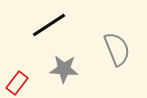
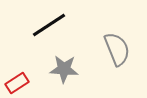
red rectangle: rotated 20 degrees clockwise
